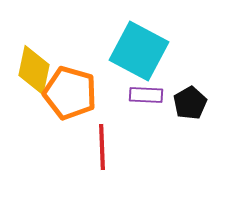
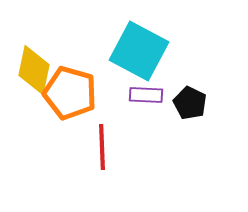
black pentagon: rotated 16 degrees counterclockwise
